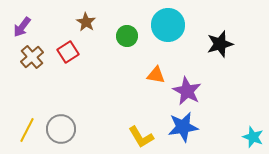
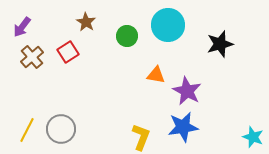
yellow L-shape: rotated 128 degrees counterclockwise
